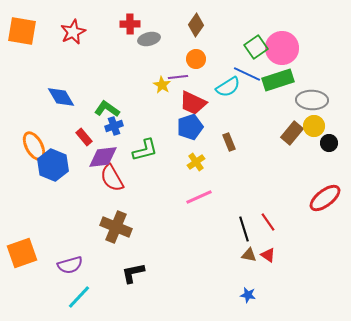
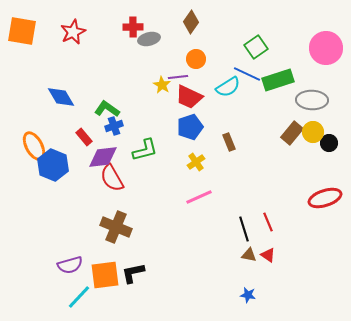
red cross at (130, 24): moved 3 px right, 3 px down
brown diamond at (196, 25): moved 5 px left, 3 px up
pink circle at (282, 48): moved 44 px right
red trapezoid at (193, 103): moved 4 px left, 6 px up
yellow circle at (314, 126): moved 1 px left, 6 px down
red ellipse at (325, 198): rotated 20 degrees clockwise
red line at (268, 222): rotated 12 degrees clockwise
orange square at (22, 253): moved 83 px right, 22 px down; rotated 12 degrees clockwise
